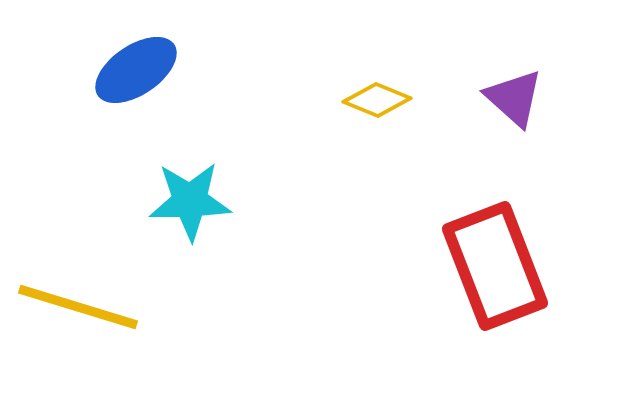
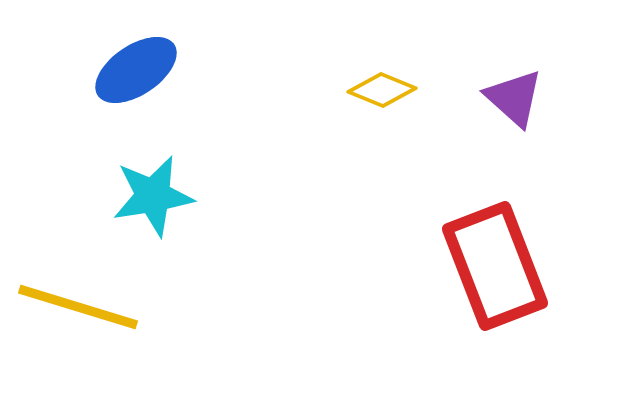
yellow diamond: moved 5 px right, 10 px up
cyan star: moved 37 px left, 5 px up; rotated 8 degrees counterclockwise
